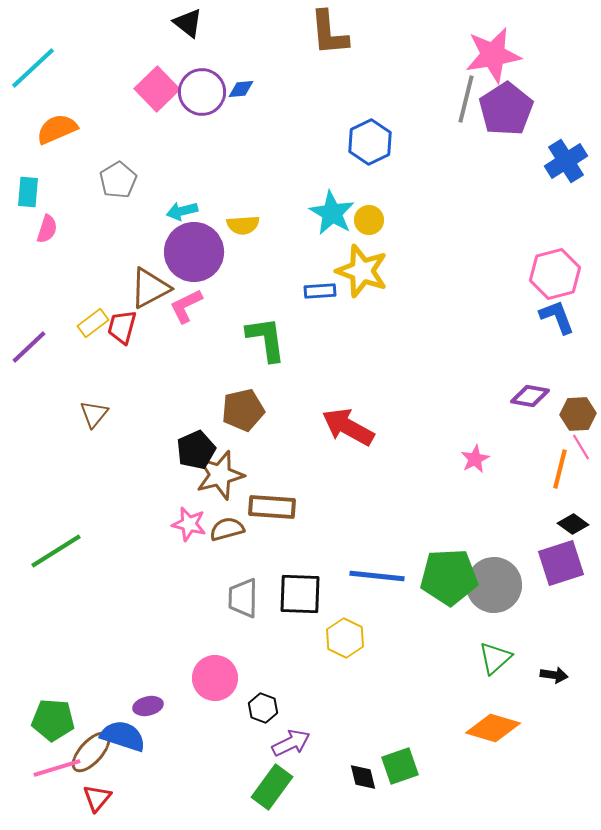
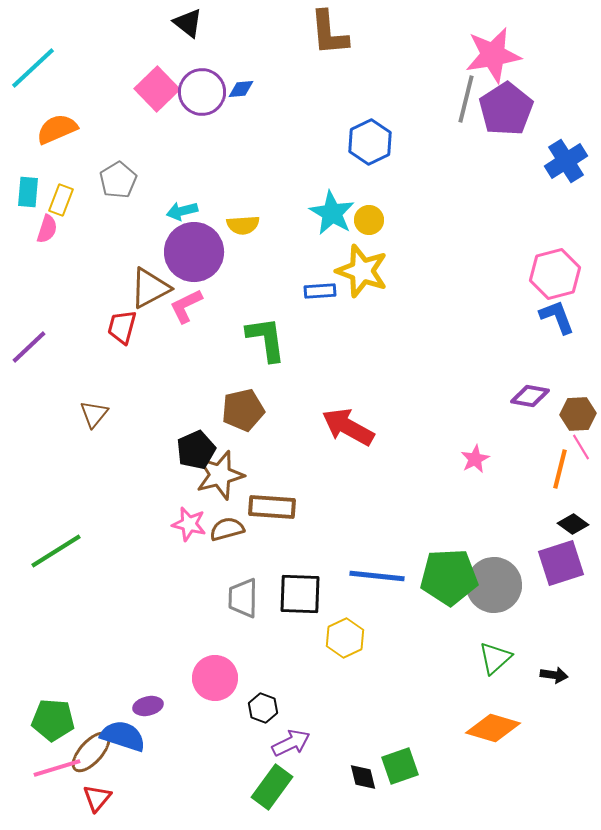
yellow rectangle at (93, 323): moved 32 px left, 123 px up; rotated 32 degrees counterclockwise
yellow hexagon at (345, 638): rotated 9 degrees clockwise
